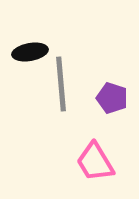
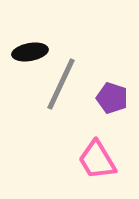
gray line: rotated 30 degrees clockwise
pink trapezoid: moved 2 px right, 2 px up
